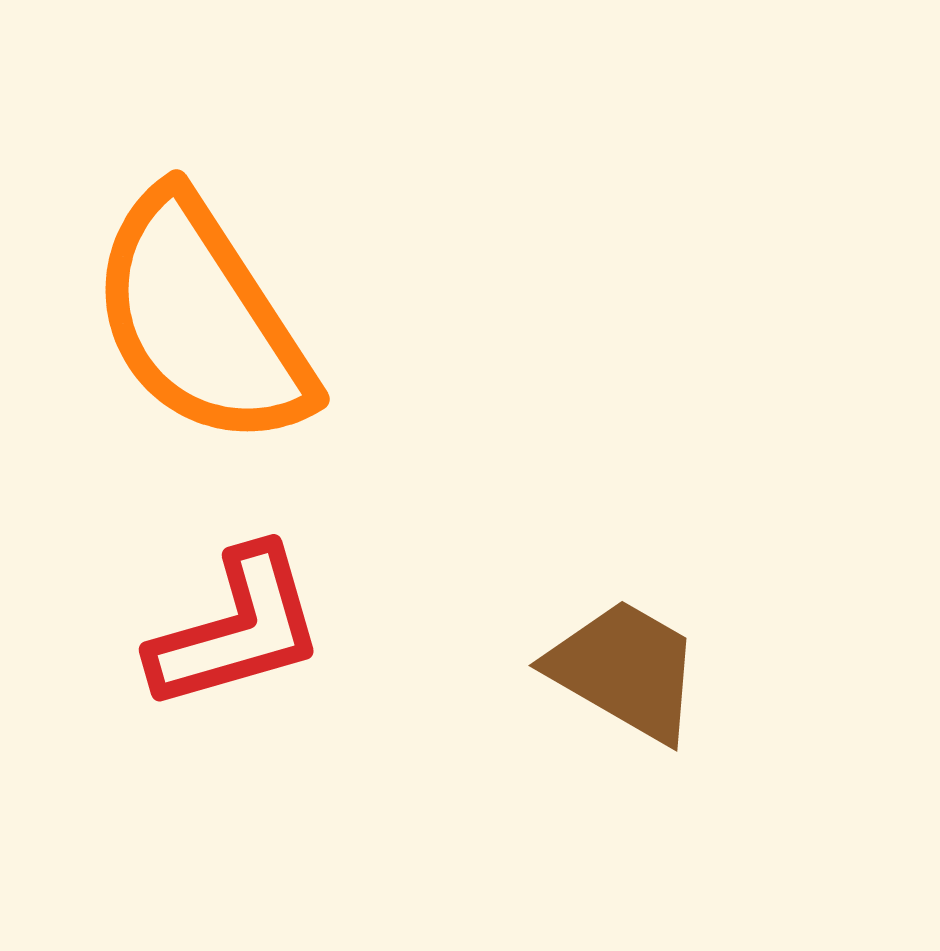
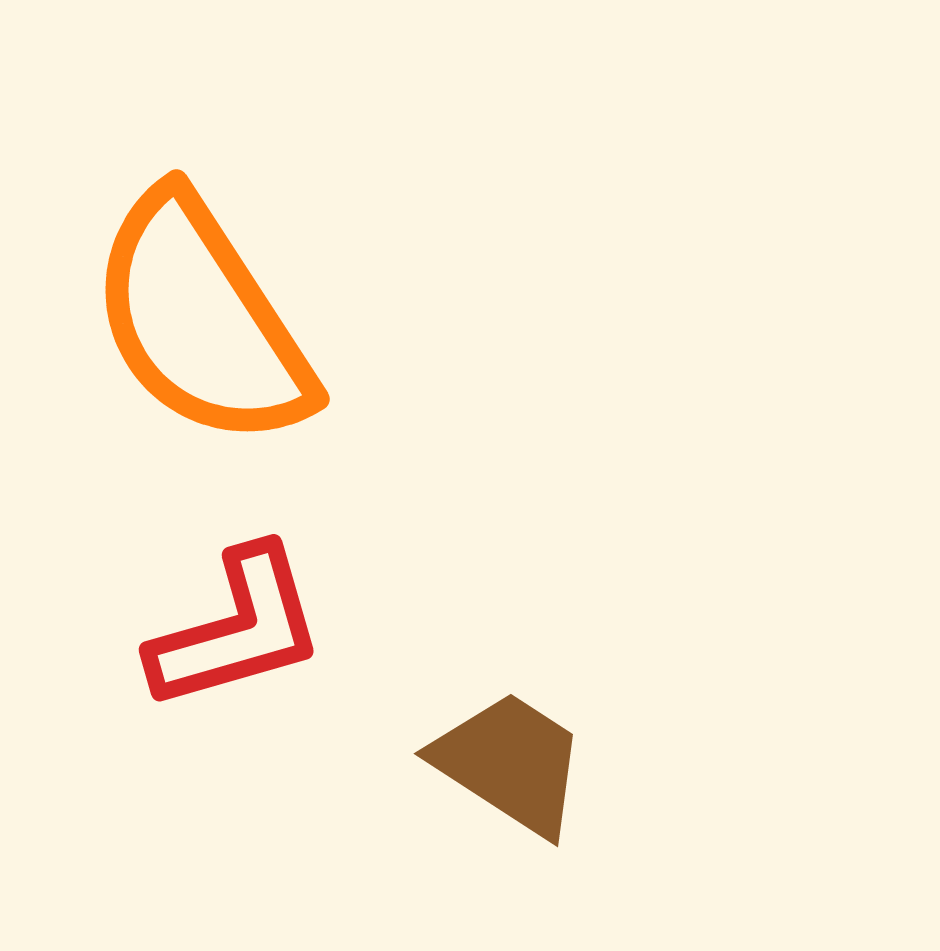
brown trapezoid: moved 115 px left, 93 px down; rotated 3 degrees clockwise
